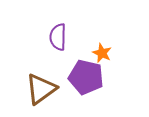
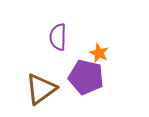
orange star: moved 3 px left
